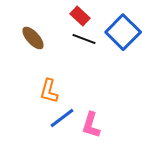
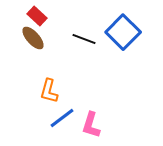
red rectangle: moved 43 px left
